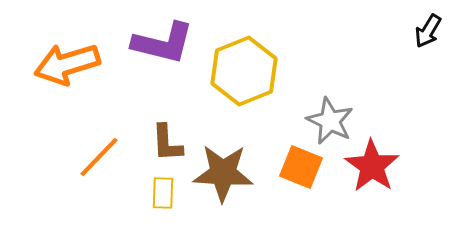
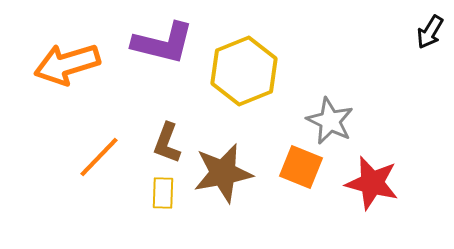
black arrow: moved 2 px right, 1 px down
brown L-shape: rotated 24 degrees clockwise
red star: moved 17 px down; rotated 20 degrees counterclockwise
brown star: rotated 14 degrees counterclockwise
